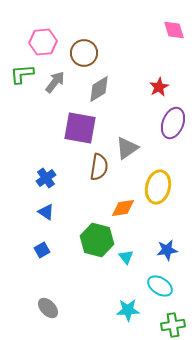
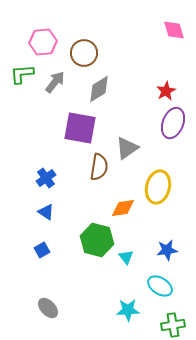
red star: moved 7 px right, 4 px down
